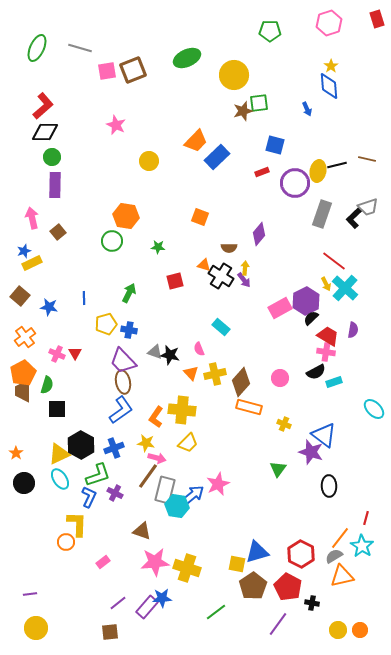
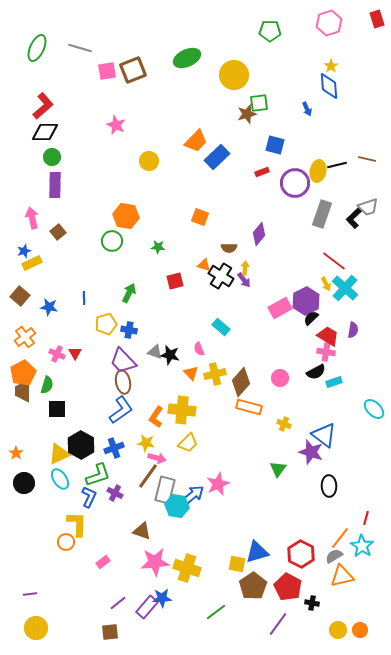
brown star at (243, 111): moved 4 px right, 3 px down
